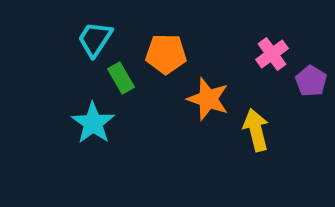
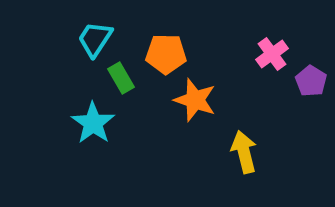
orange star: moved 13 px left, 1 px down
yellow arrow: moved 12 px left, 22 px down
